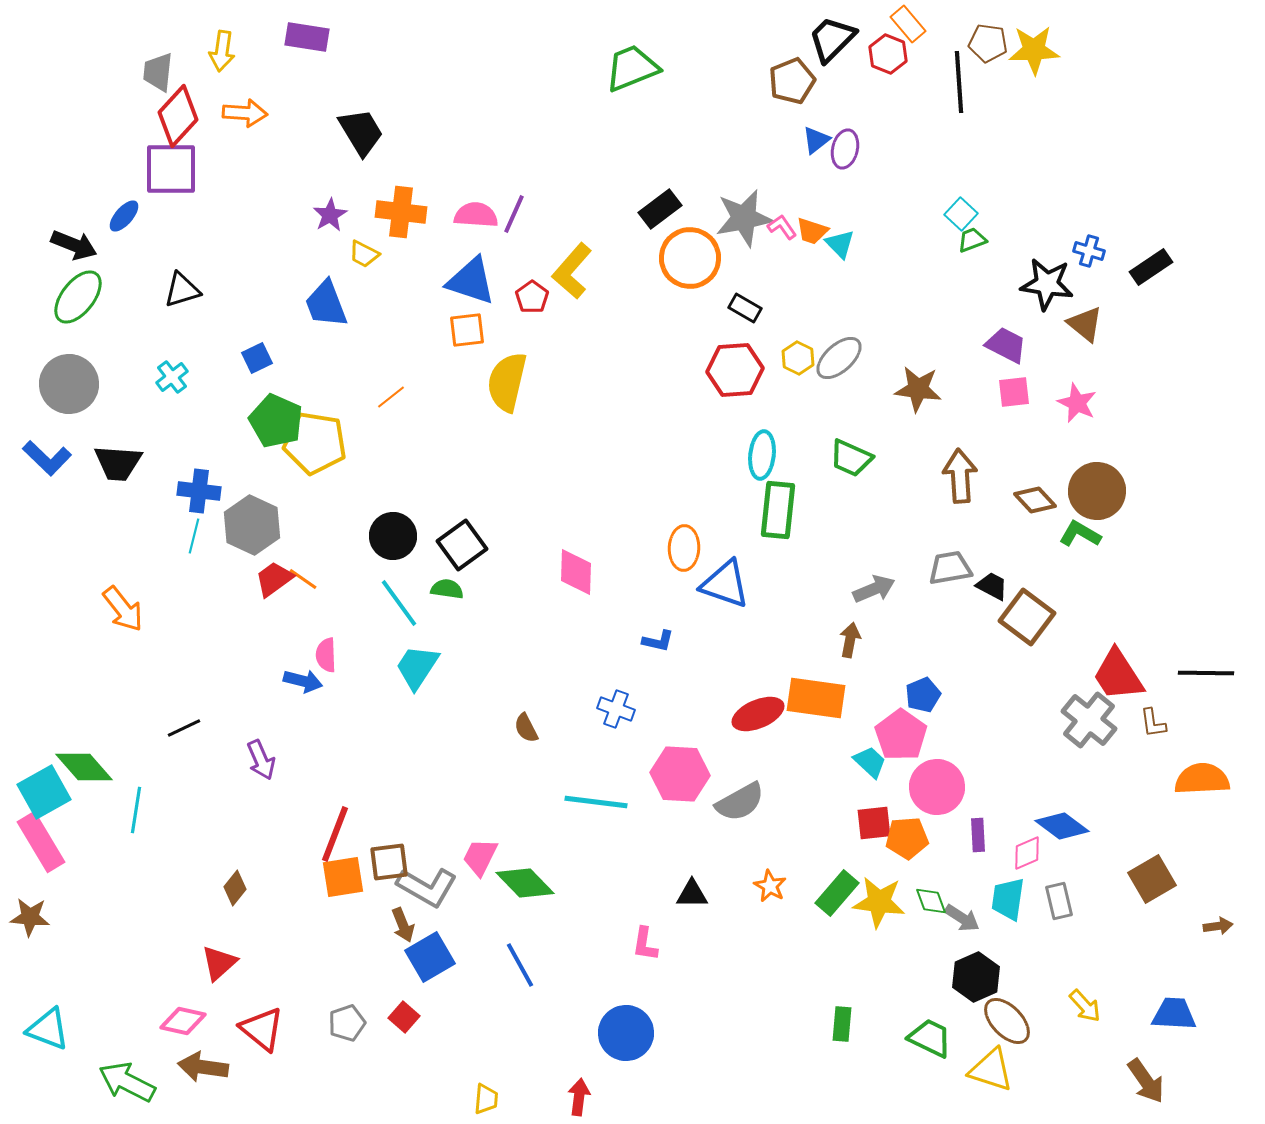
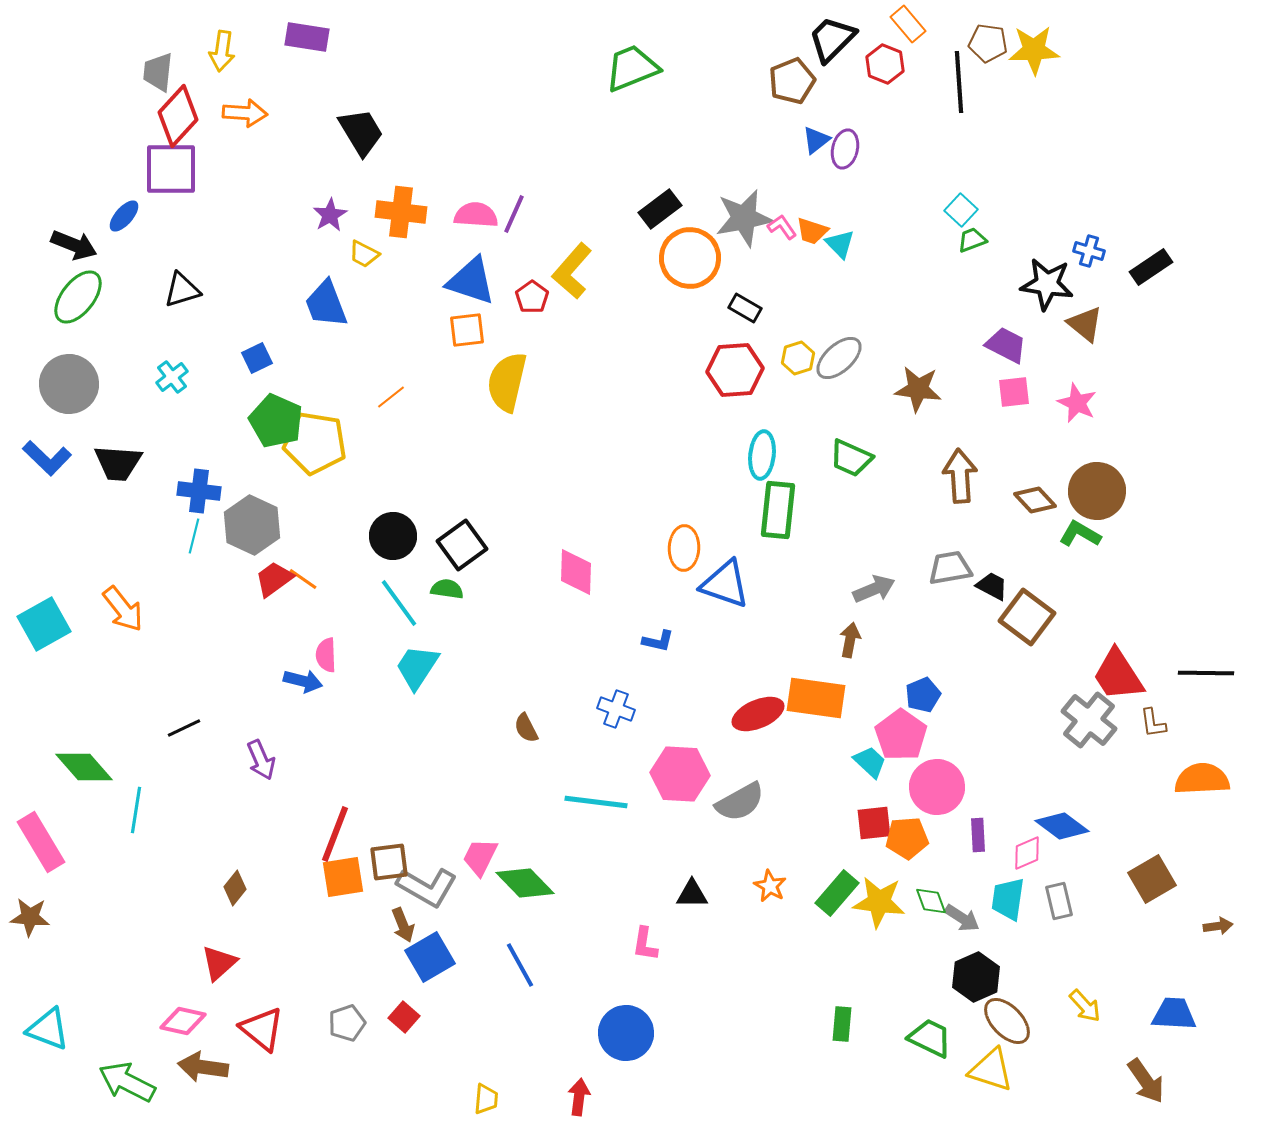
red hexagon at (888, 54): moved 3 px left, 10 px down
cyan square at (961, 214): moved 4 px up
yellow hexagon at (798, 358): rotated 16 degrees clockwise
cyan square at (44, 792): moved 168 px up
